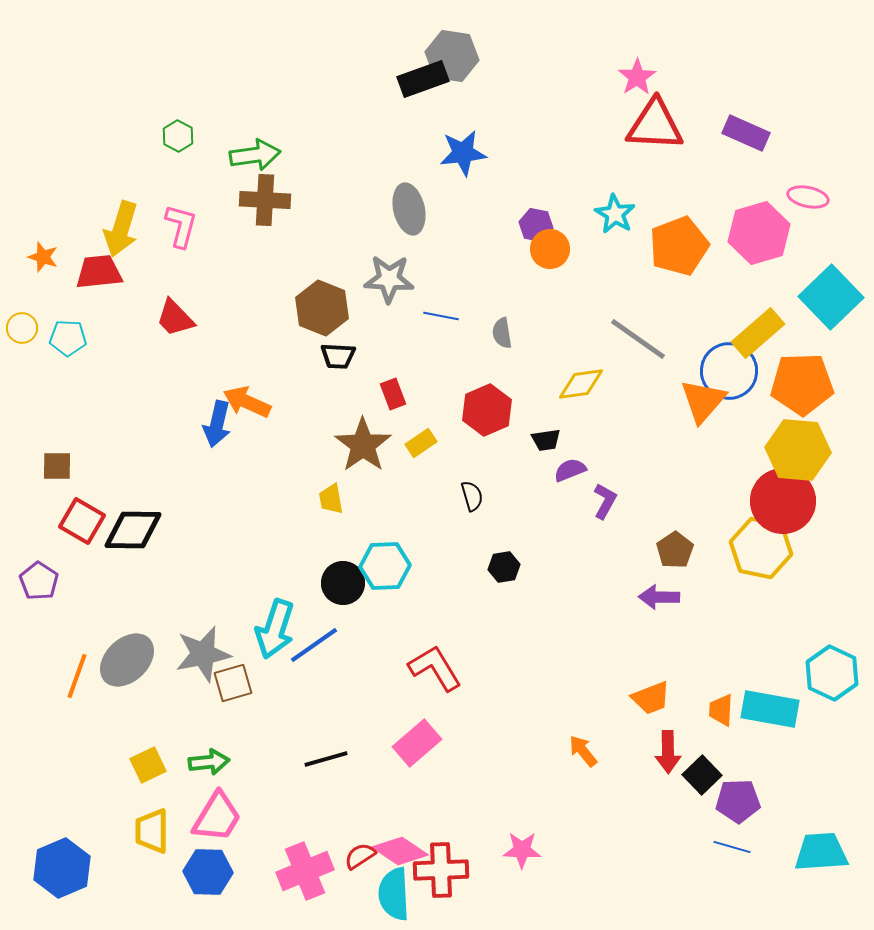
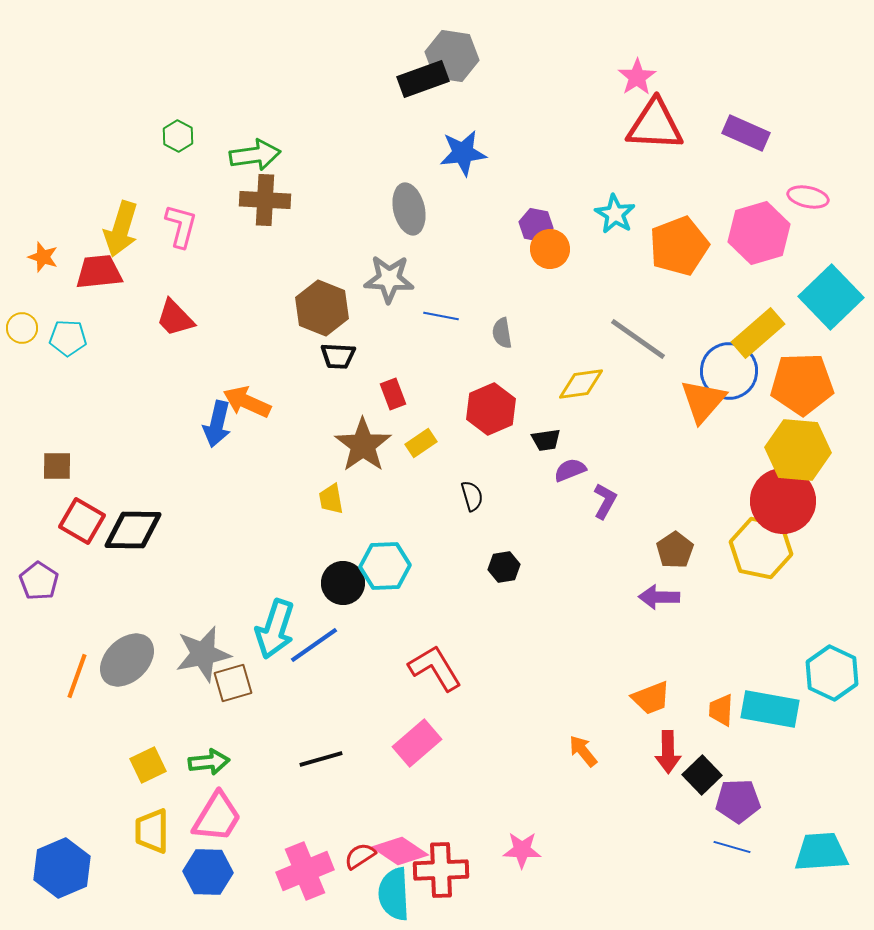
red hexagon at (487, 410): moved 4 px right, 1 px up
black line at (326, 759): moved 5 px left
